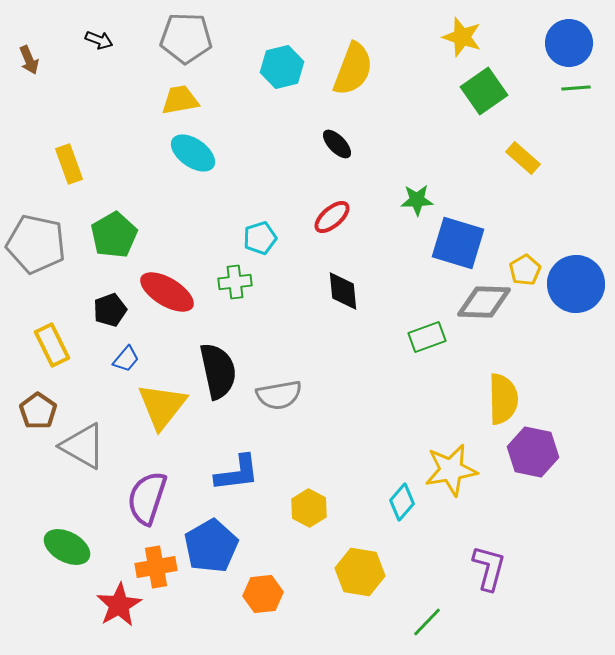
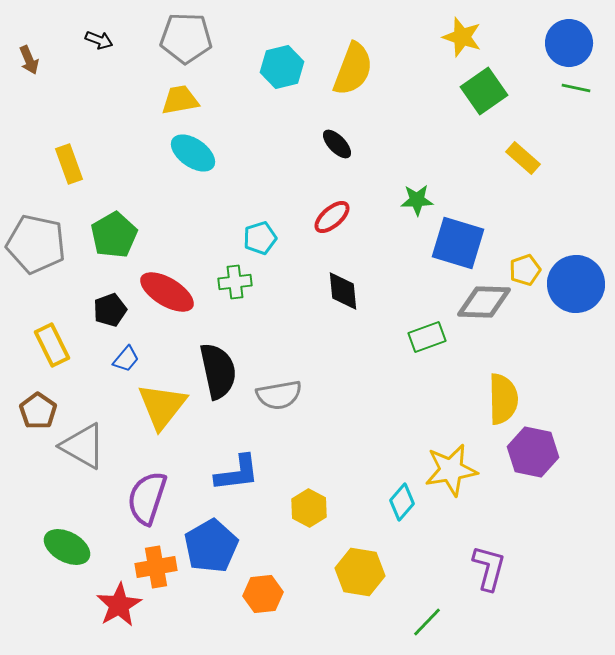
green line at (576, 88): rotated 16 degrees clockwise
yellow pentagon at (525, 270): rotated 12 degrees clockwise
